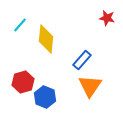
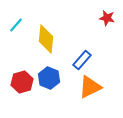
cyan line: moved 4 px left
red hexagon: moved 1 px left
orange triangle: moved 1 px down; rotated 30 degrees clockwise
blue hexagon: moved 4 px right, 19 px up
